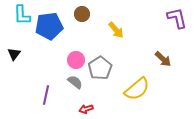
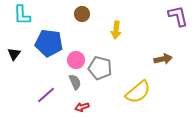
purple L-shape: moved 1 px right, 2 px up
blue pentagon: moved 17 px down; rotated 16 degrees clockwise
yellow arrow: rotated 48 degrees clockwise
brown arrow: rotated 54 degrees counterclockwise
gray pentagon: rotated 25 degrees counterclockwise
gray semicircle: rotated 28 degrees clockwise
yellow semicircle: moved 1 px right, 3 px down
purple line: rotated 36 degrees clockwise
red arrow: moved 4 px left, 2 px up
